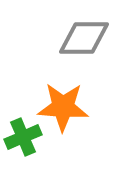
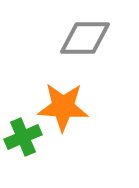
gray diamond: moved 1 px right
